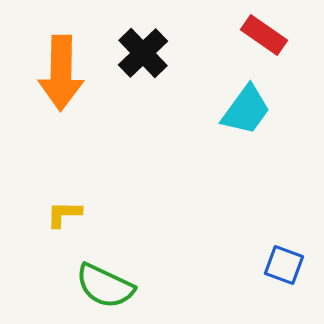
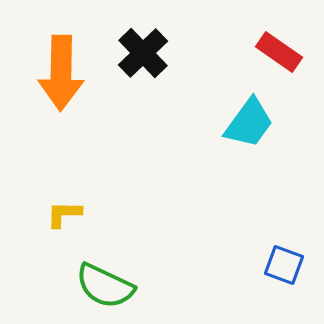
red rectangle: moved 15 px right, 17 px down
cyan trapezoid: moved 3 px right, 13 px down
